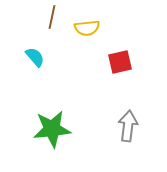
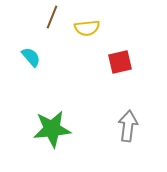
brown line: rotated 10 degrees clockwise
cyan semicircle: moved 4 px left
